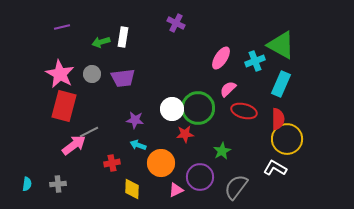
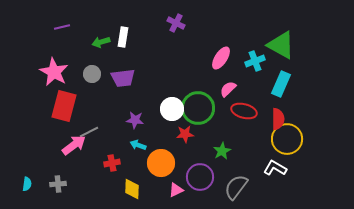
pink star: moved 6 px left, 2 px up
